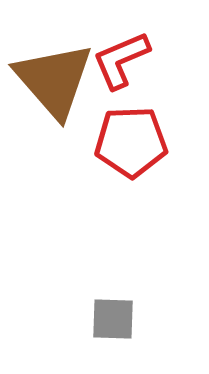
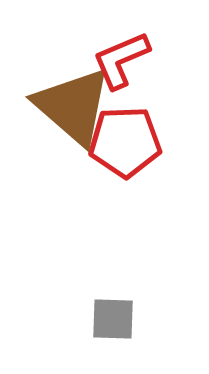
brown triangle: moved 19 px right, 26 px down; rotated 8 degrees counterclockwise
red pentagon: moved 6 px left
